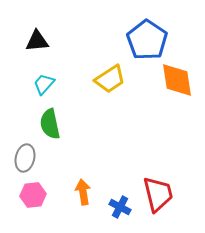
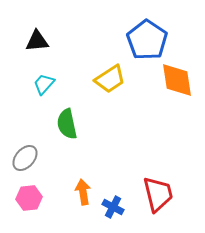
green semicircle: moved 17 px right
gray ellipse: rotated 28 degrees clockwise
pink hexagon: moved 4 px left, 3 px down
blue cross: moved 7 px left
